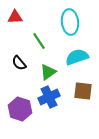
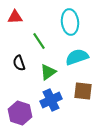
black semicircle: rotated 21 degrees clockwise
blue cross: moved 2 px right, 3 px down
purple hexagon: moved 4 px down
